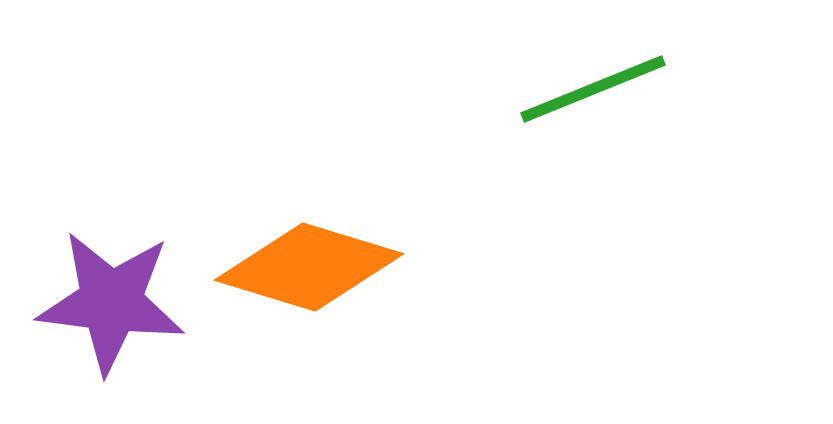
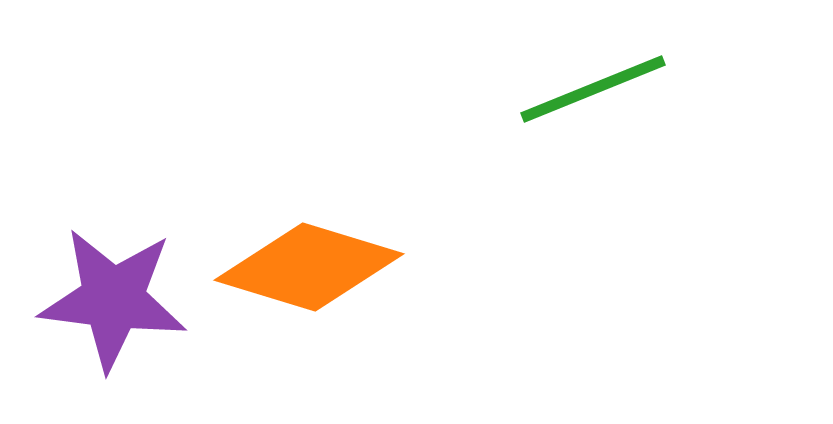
purple star: moved 2 px right, 3 px up
